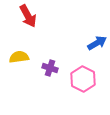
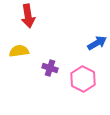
red arrow: rotated 20 degrees clockwise
yellow semicircle: moved 6 px up
